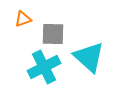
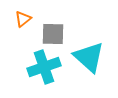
orange triangle: rotated 18 degrees counterclockwise
cyan cross: rotated 8 degrees clockwise
